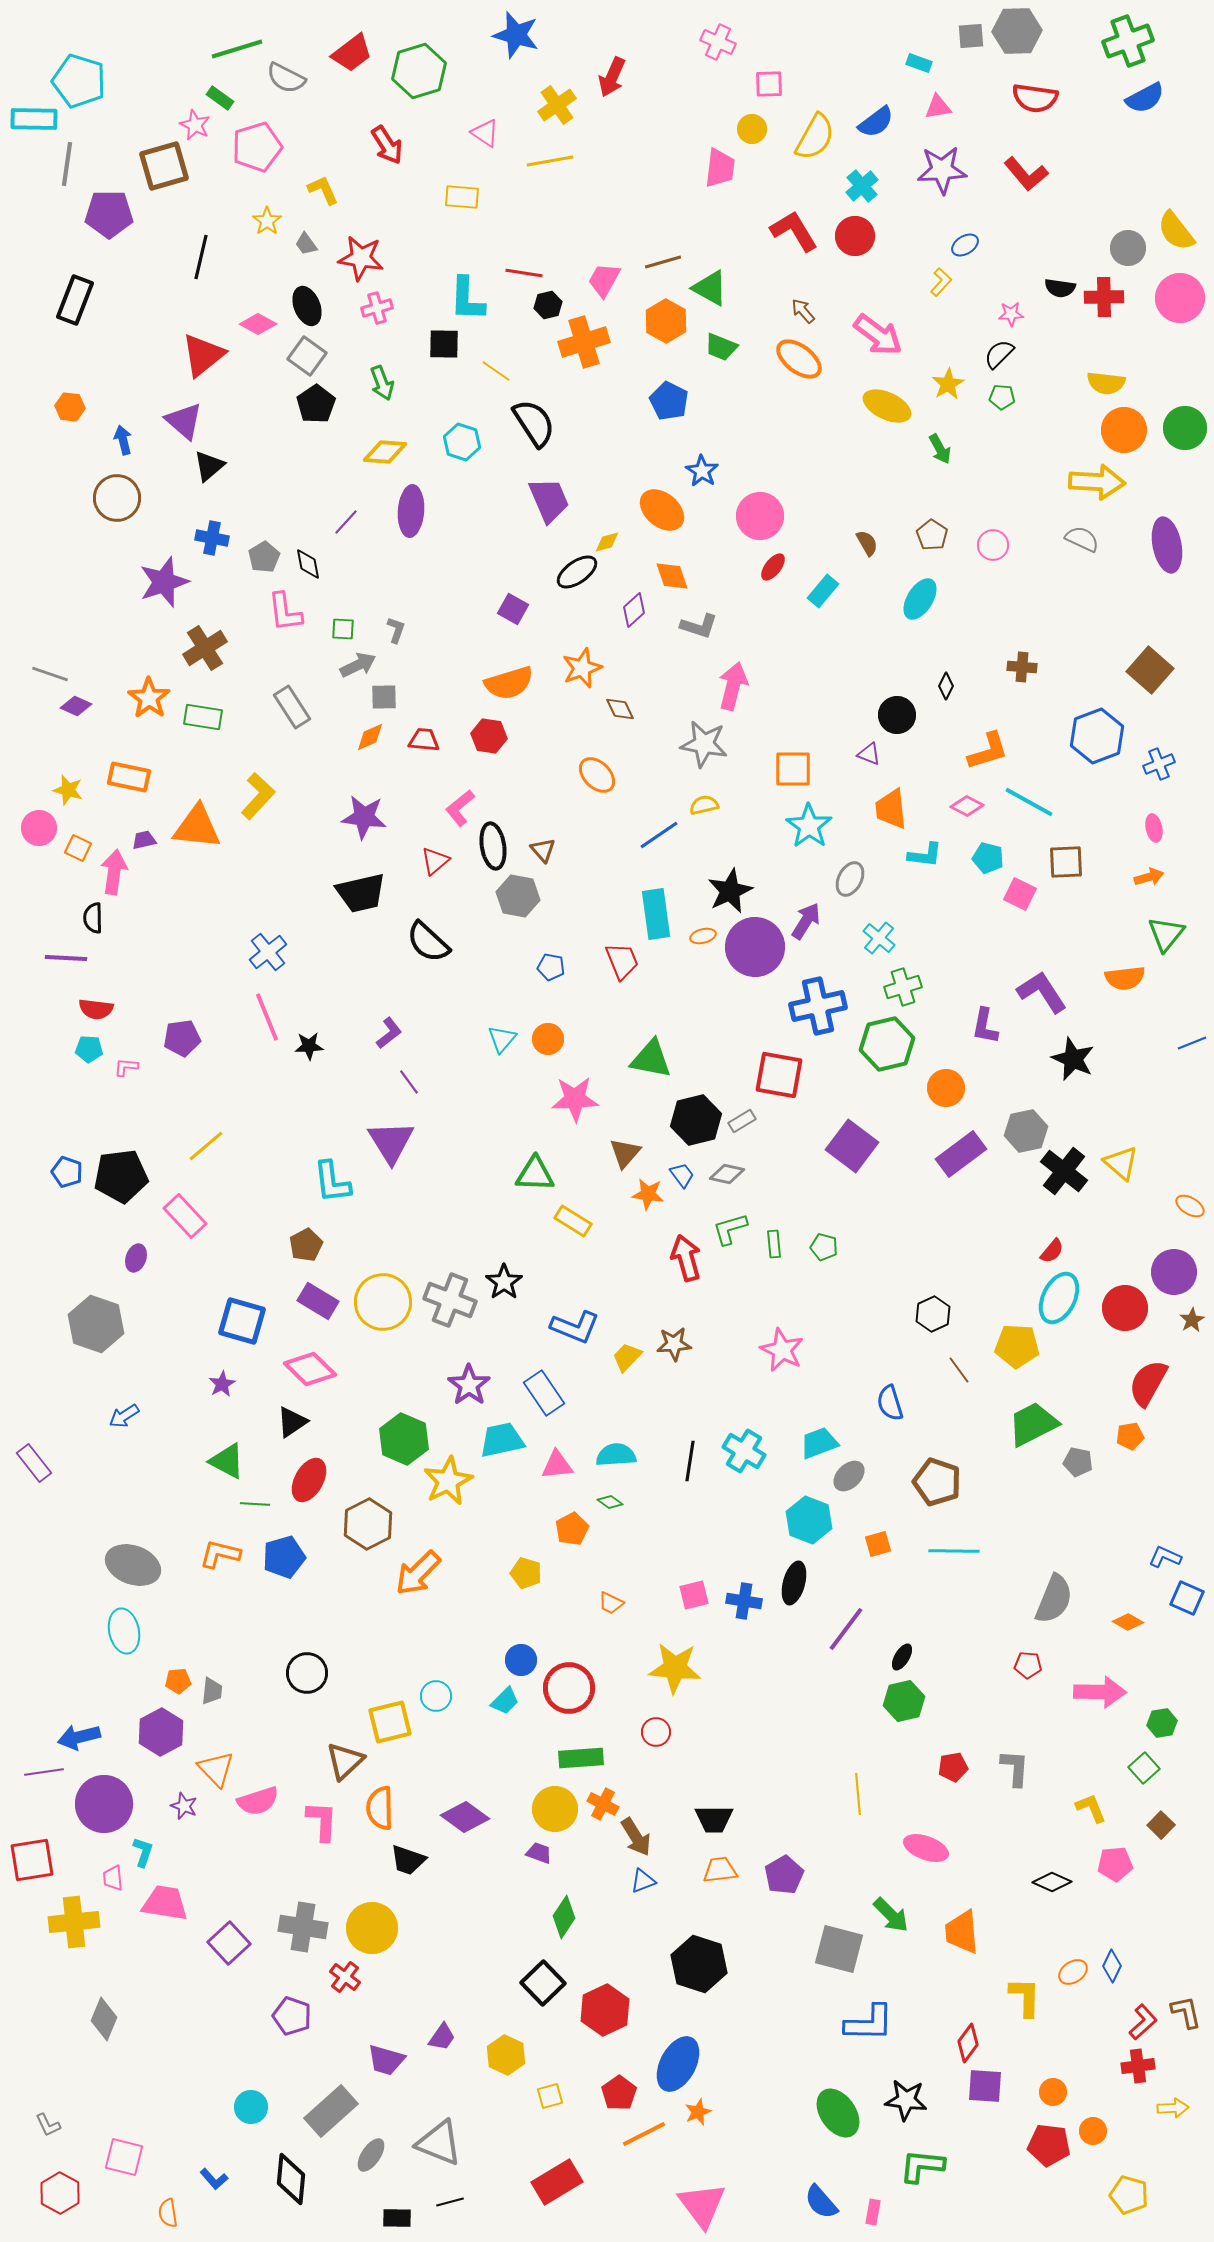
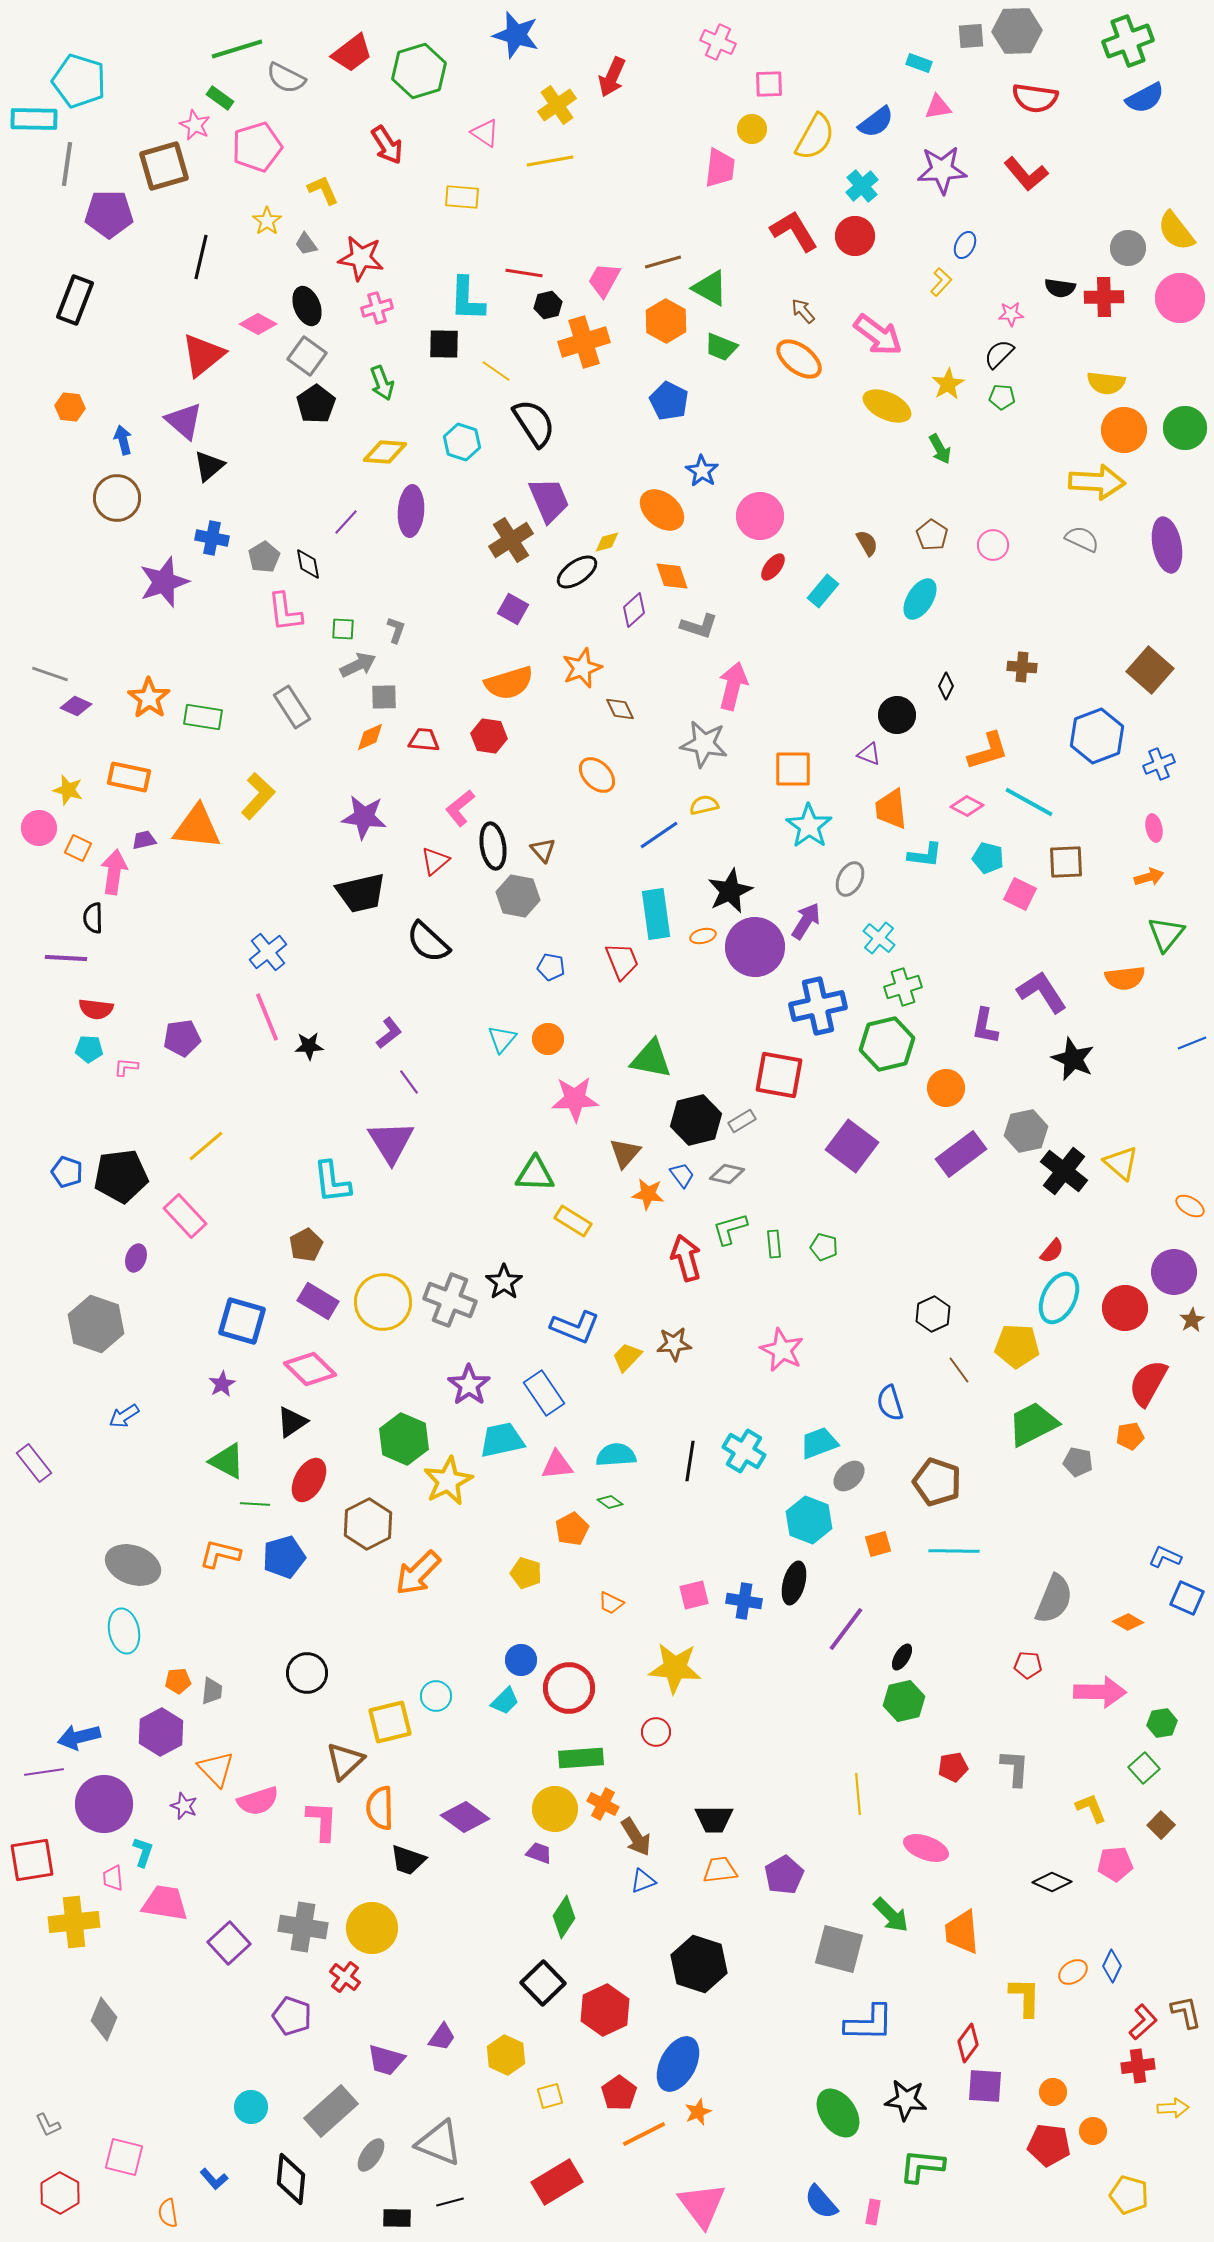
blue ellipse at (965, 245): rotated 32 degrees counterclockwise
brown cross at (205, 648): moved 306 px right, 108 px up
